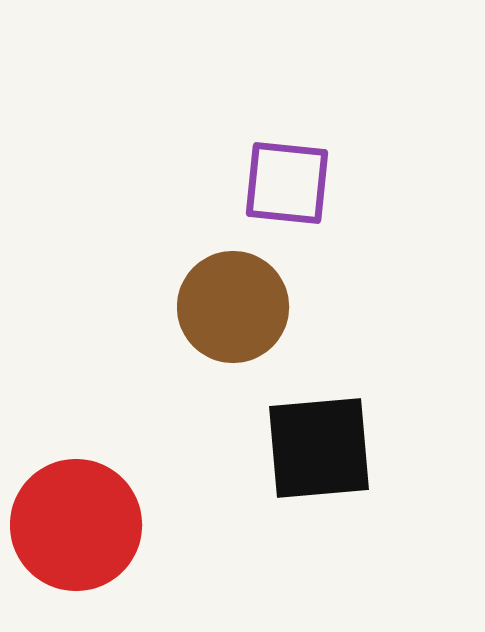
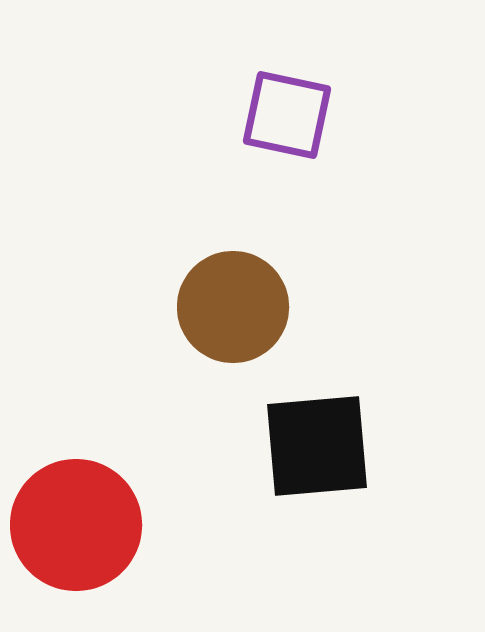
purple square: moved 68 px up; rotated 6 degrees clockwise
black square: moved 2 px left, 2 px up
